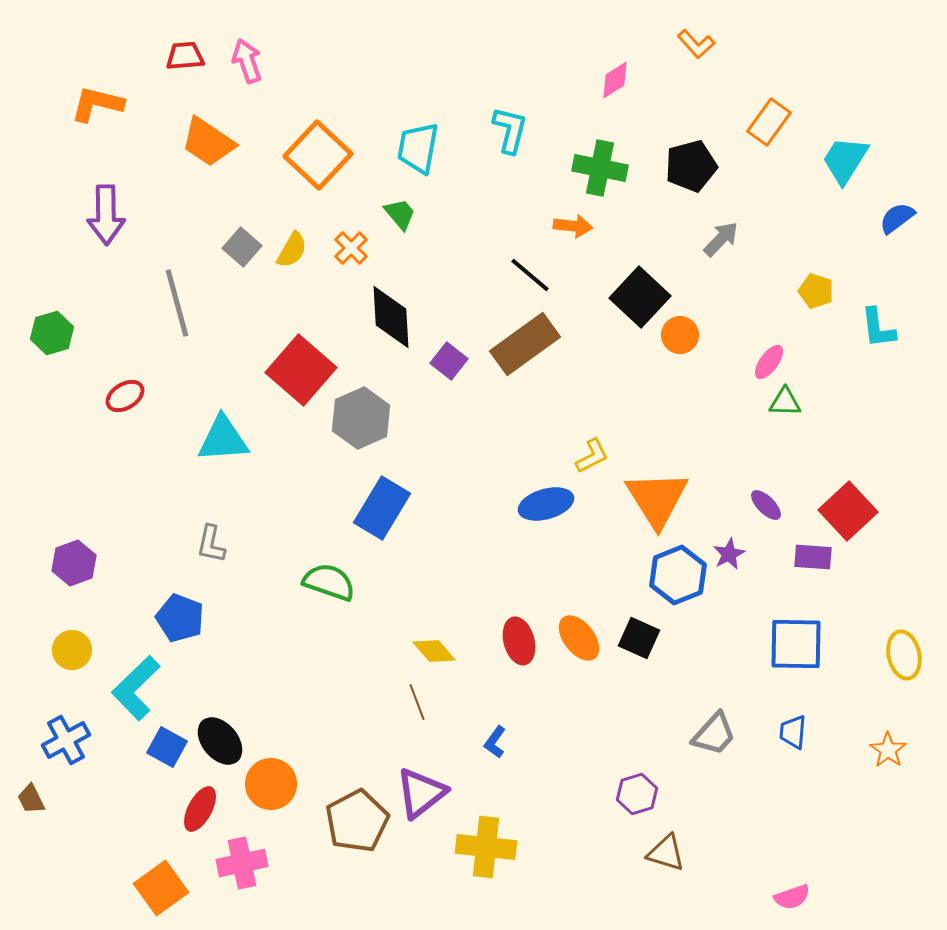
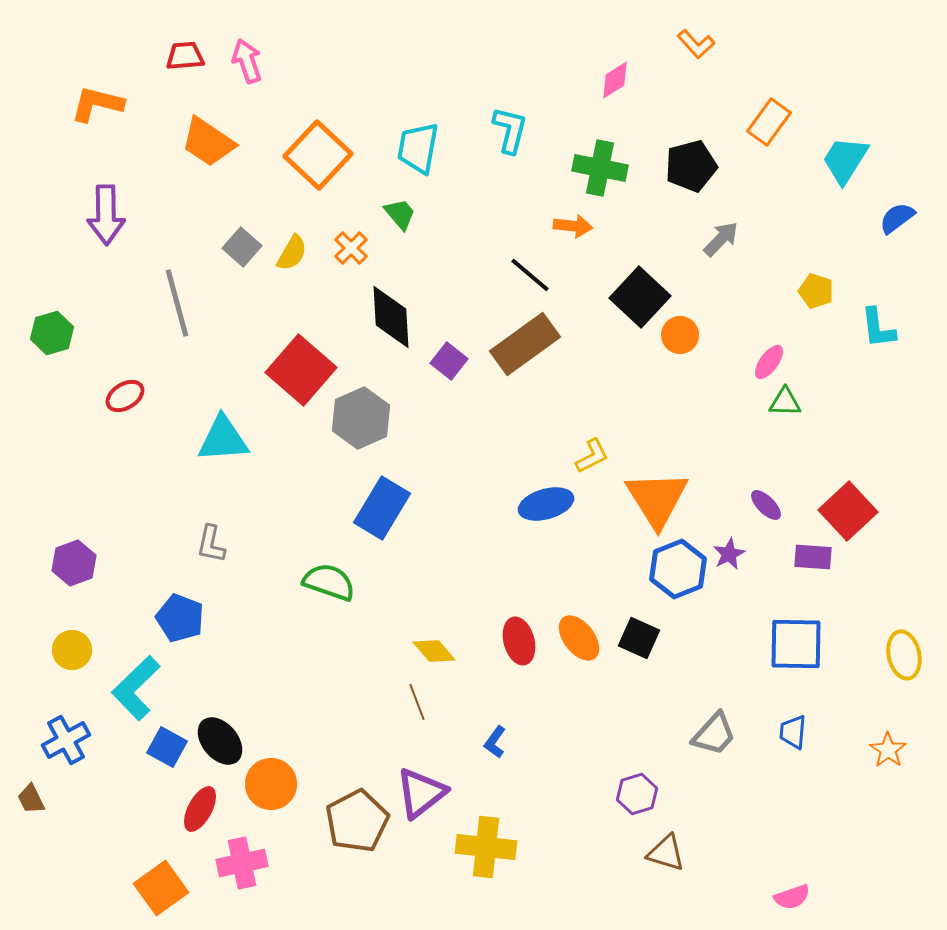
yellow semicircle at (292, 250): moved 3 px down
blue hexagon at (678, 575): moved 6 px up
